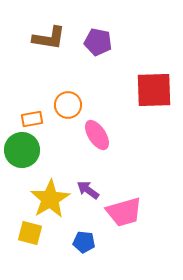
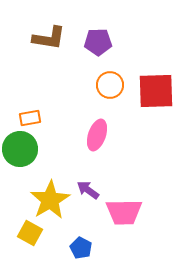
purple pentagon: rotated 12 degrees counterclockwise
red square: moved 2 px right, 1 px down
orange circle: moved 42 px right, 20 px up
orange rectangle: moved 2 px left, 1 px up
pink ellipse: rotated 52 degrees clockwise
green circle: moved 2 px left, 1 px up
yellow star: moved 1 px down
pink trapezoid: rotated 15 degrees clockwise
yellow square: rotated 15 degrees clockwise
blue pentagon: moved 3 px left, 6 px down; rotated 20 degrees clockwise
